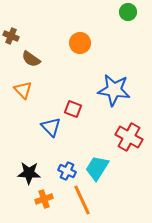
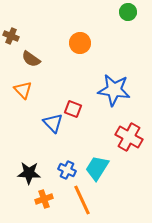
blue triangle: moved 2 px right, 4 px up
blue cross: moved 1 px up
